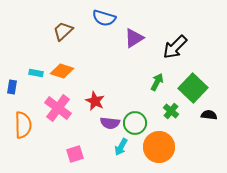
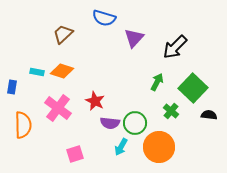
brown trapezoid: moved 3 px down
purple triangle: rotated 15 degrees counterclockwise
cyan rectangle: moved 1 px right, 1 px up
